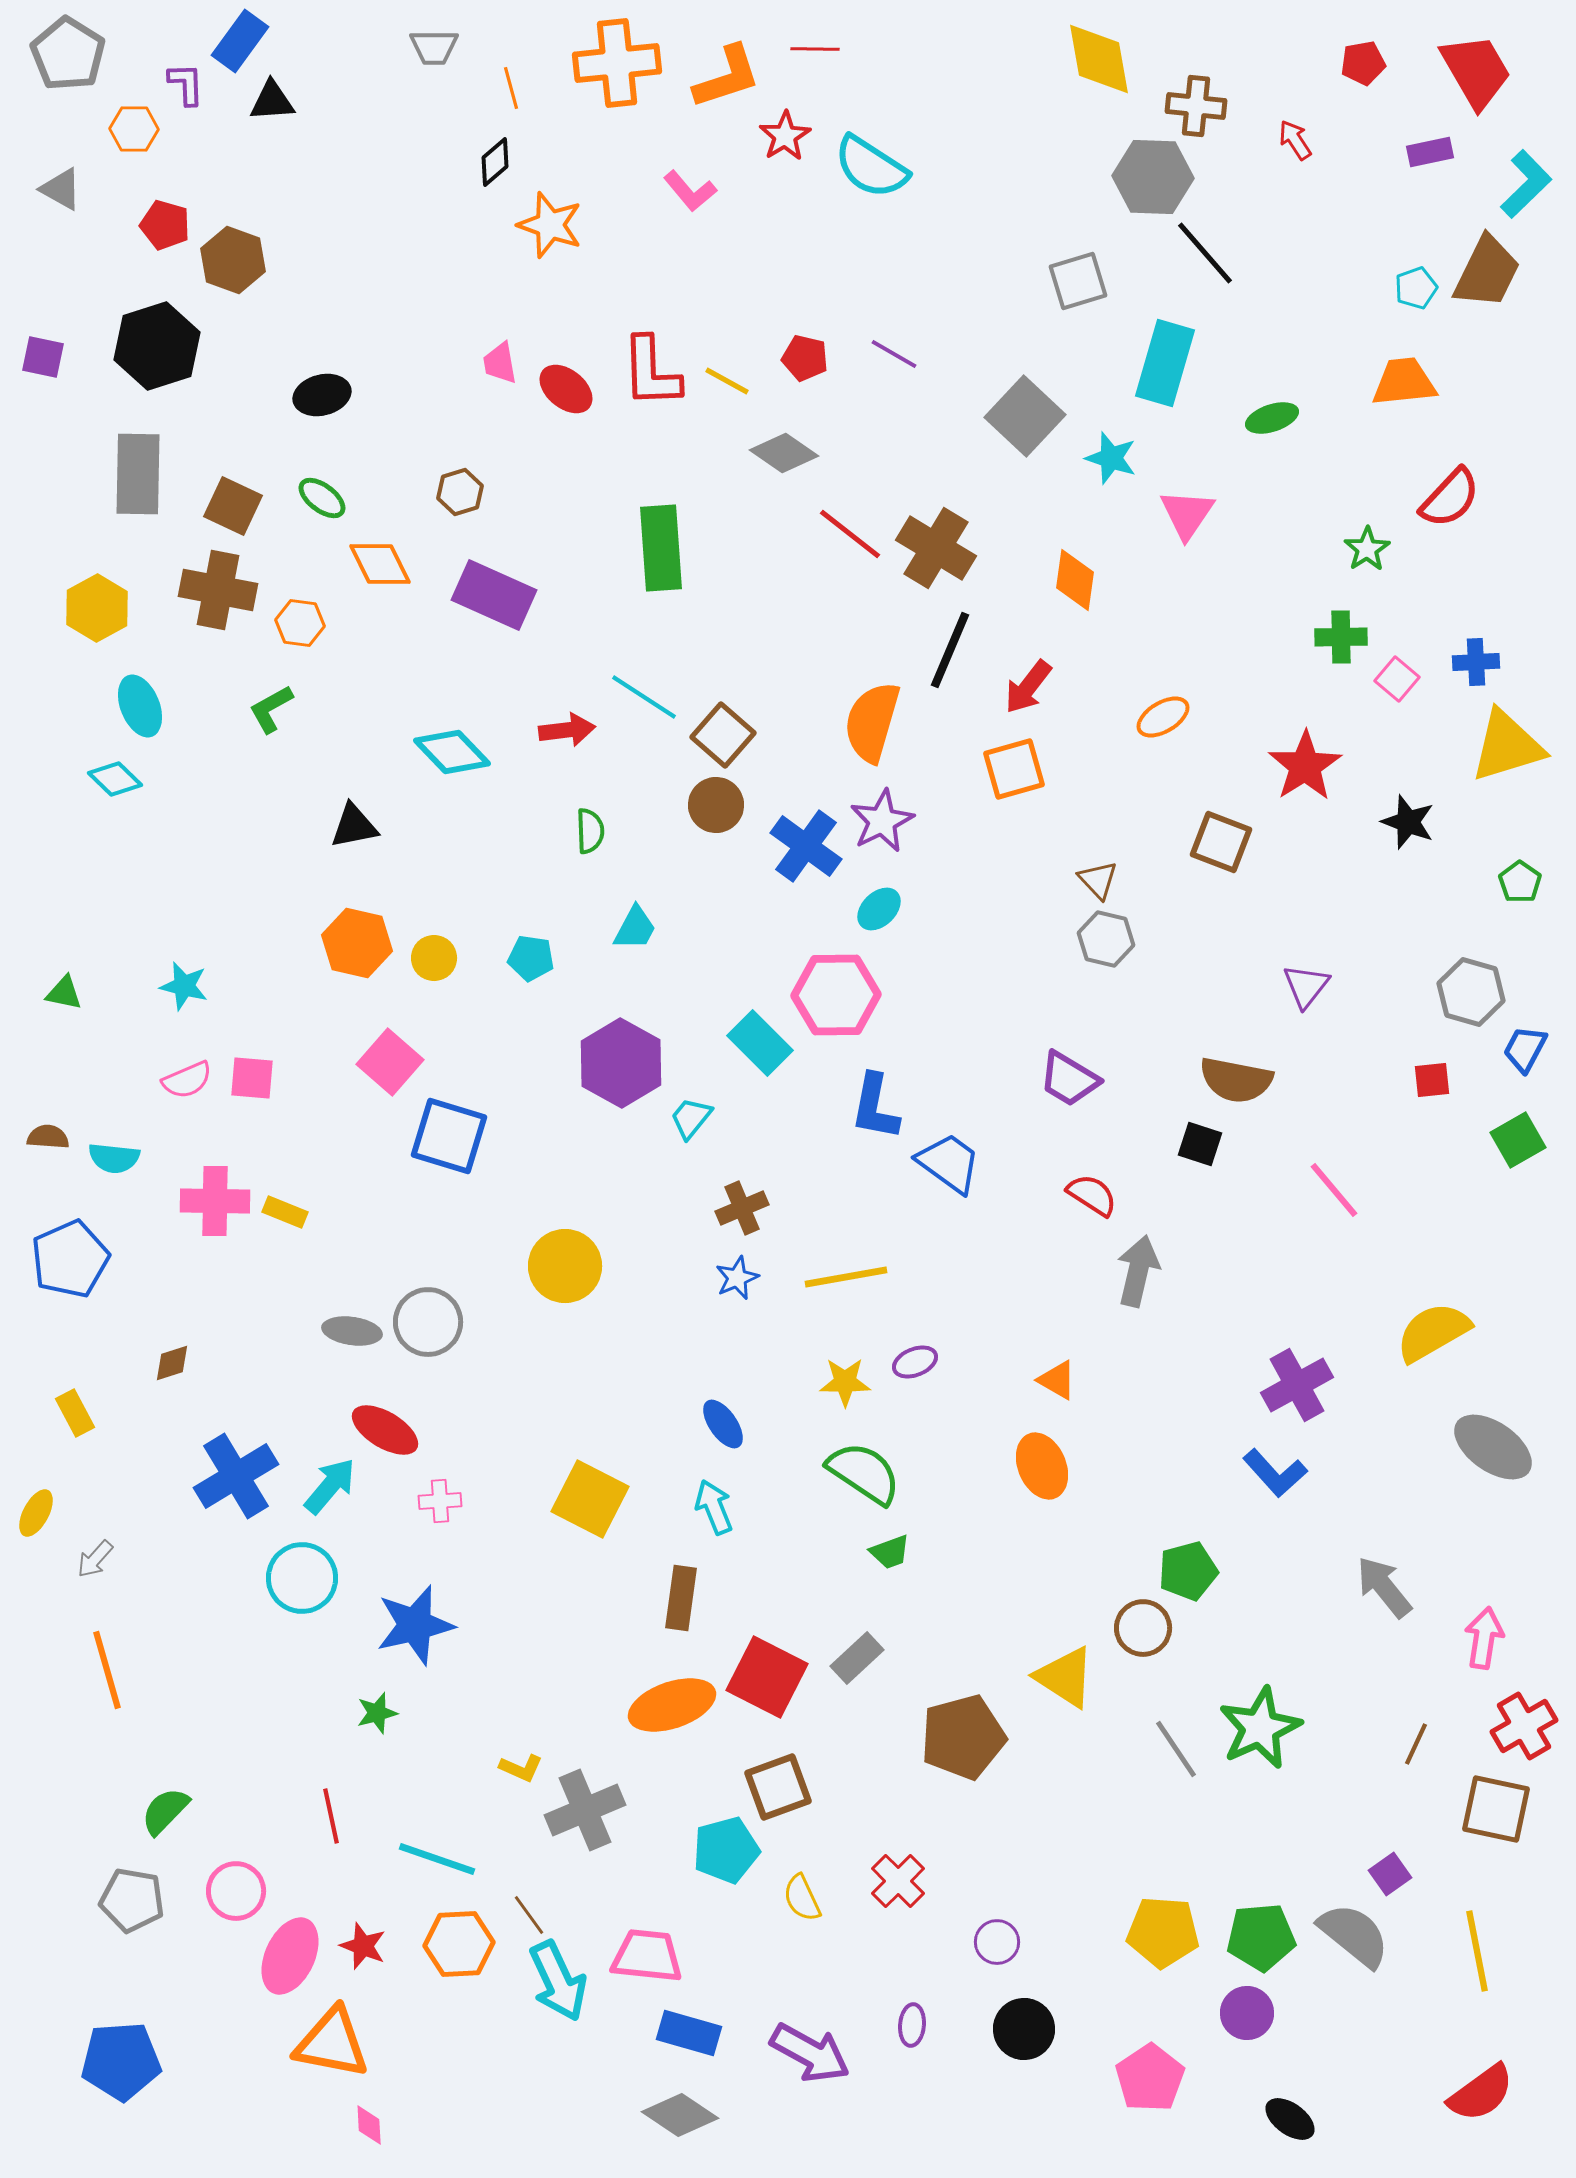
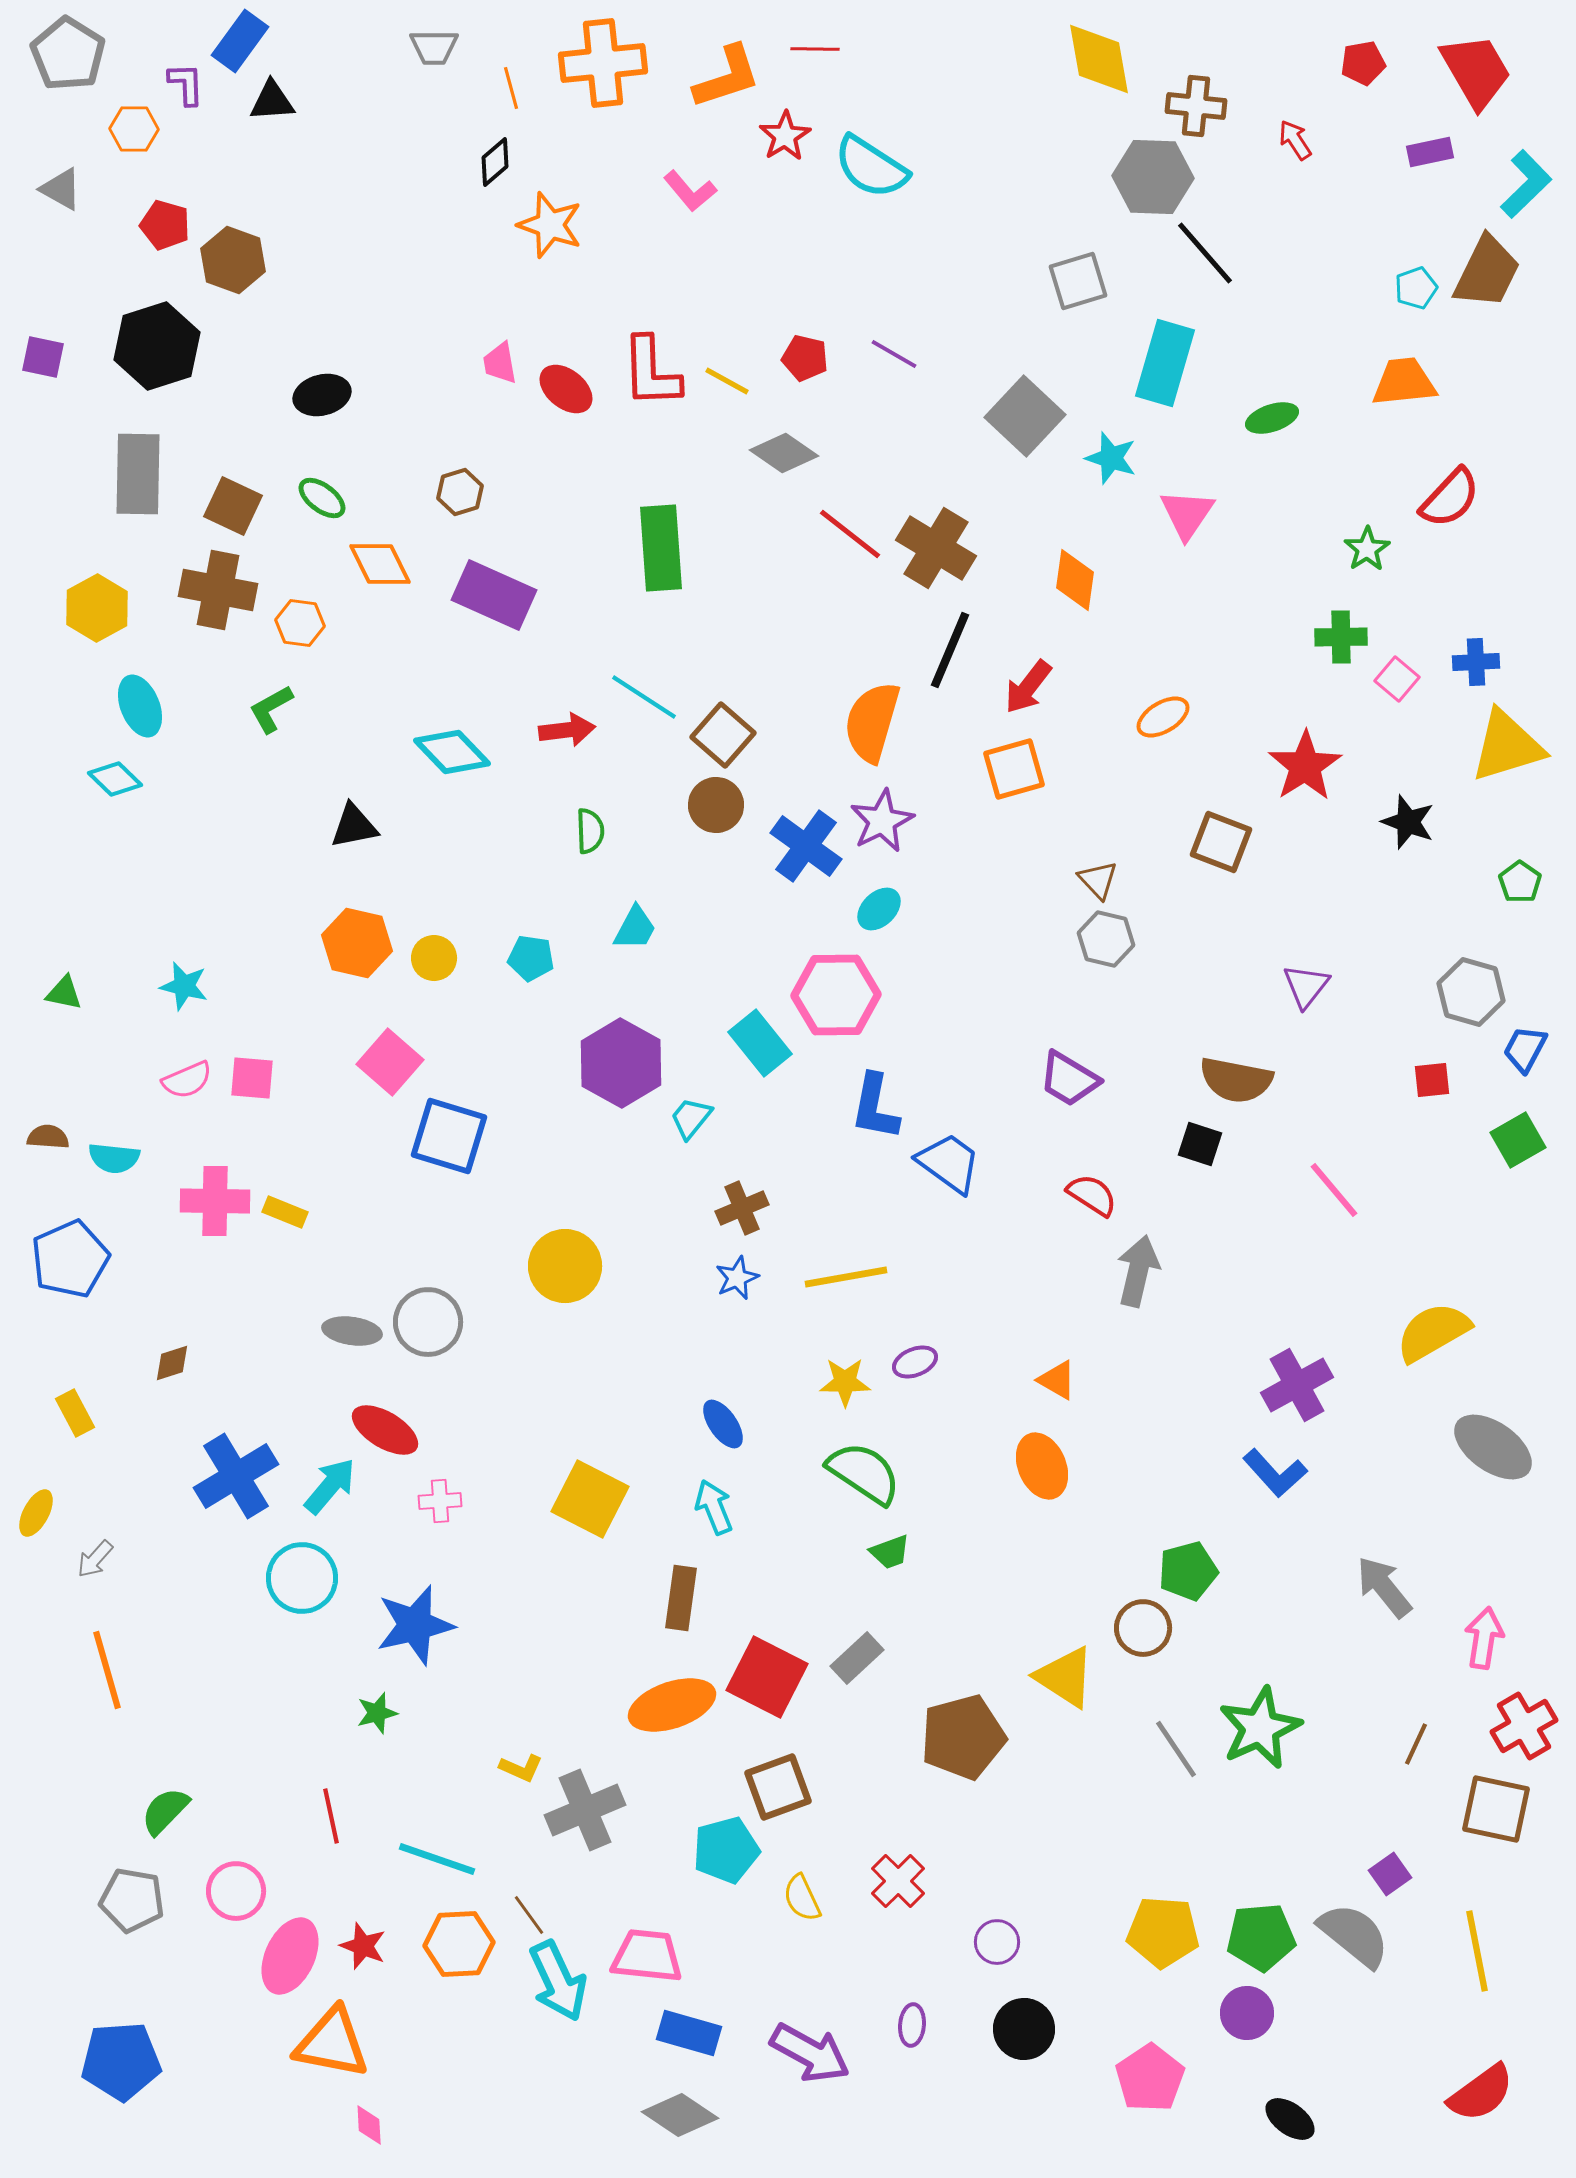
orange cross at (617, 63): moved 14 px left
cyan rectangle at (760, 1043): rotated 6 degrees clockwise
